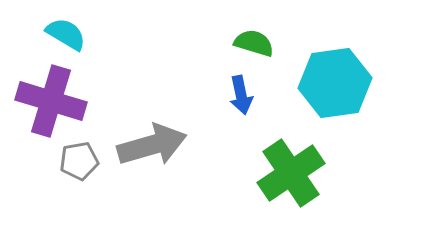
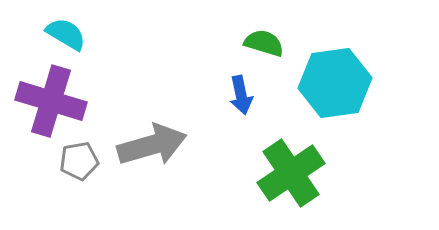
green semicircle: moved 10 px right
